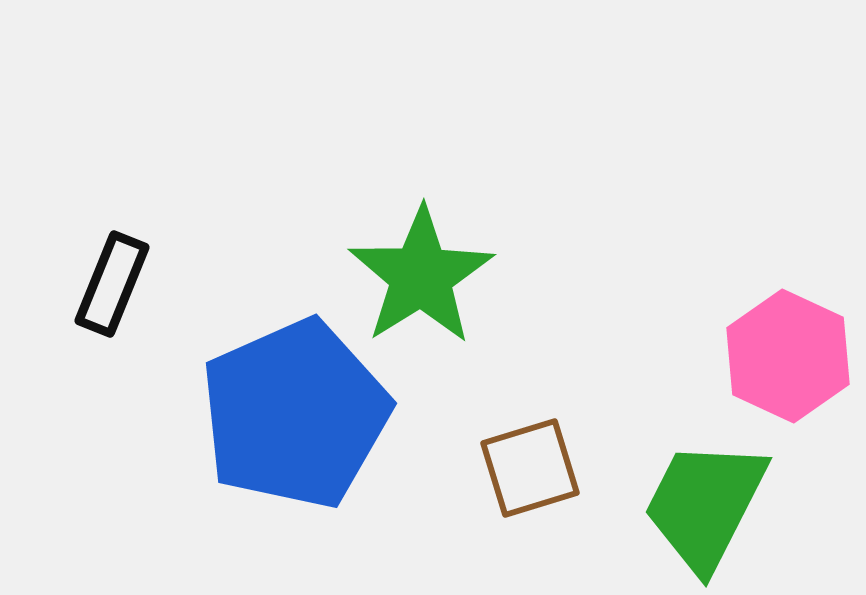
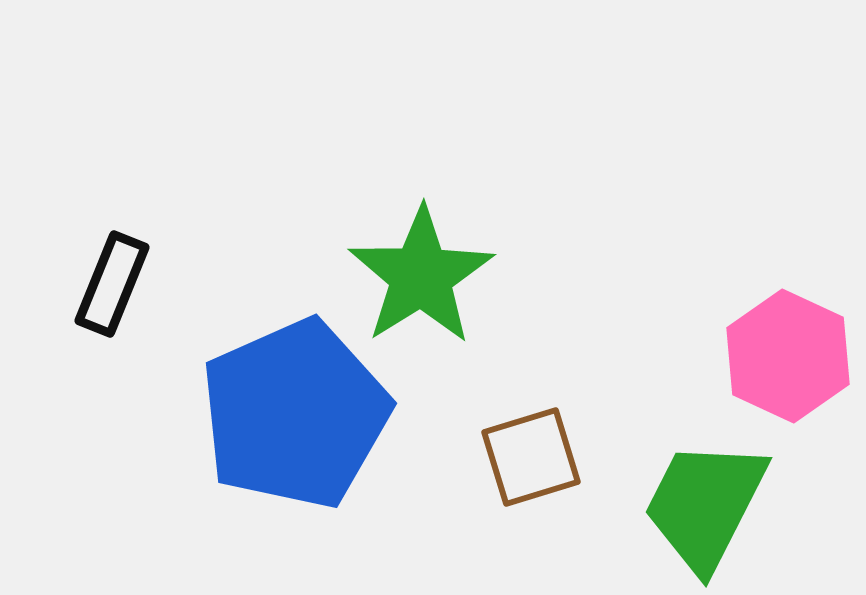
brown square: moved 1 px right, 11 px up
